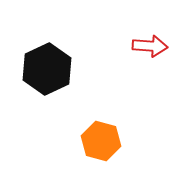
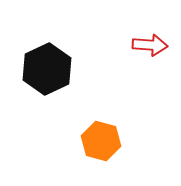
red arrow: moved 1 px up
